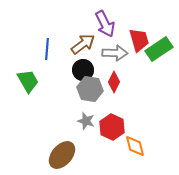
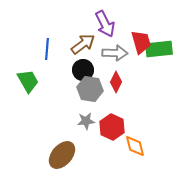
red trapezoid: moved 2 px right, 2 px down
green rectangle: rotated 28 degrees clockwise
red diamond: moved 2 px right
gray star: rotated 24 degrees counterclockwise
